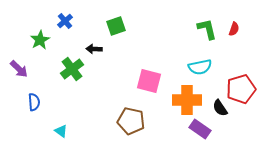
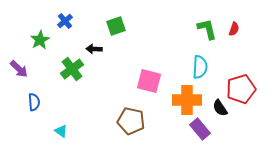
cyan semicircle: rotated 75 degrees counterclockwise
purple rectangle: rotated 15 degrees clockwise
